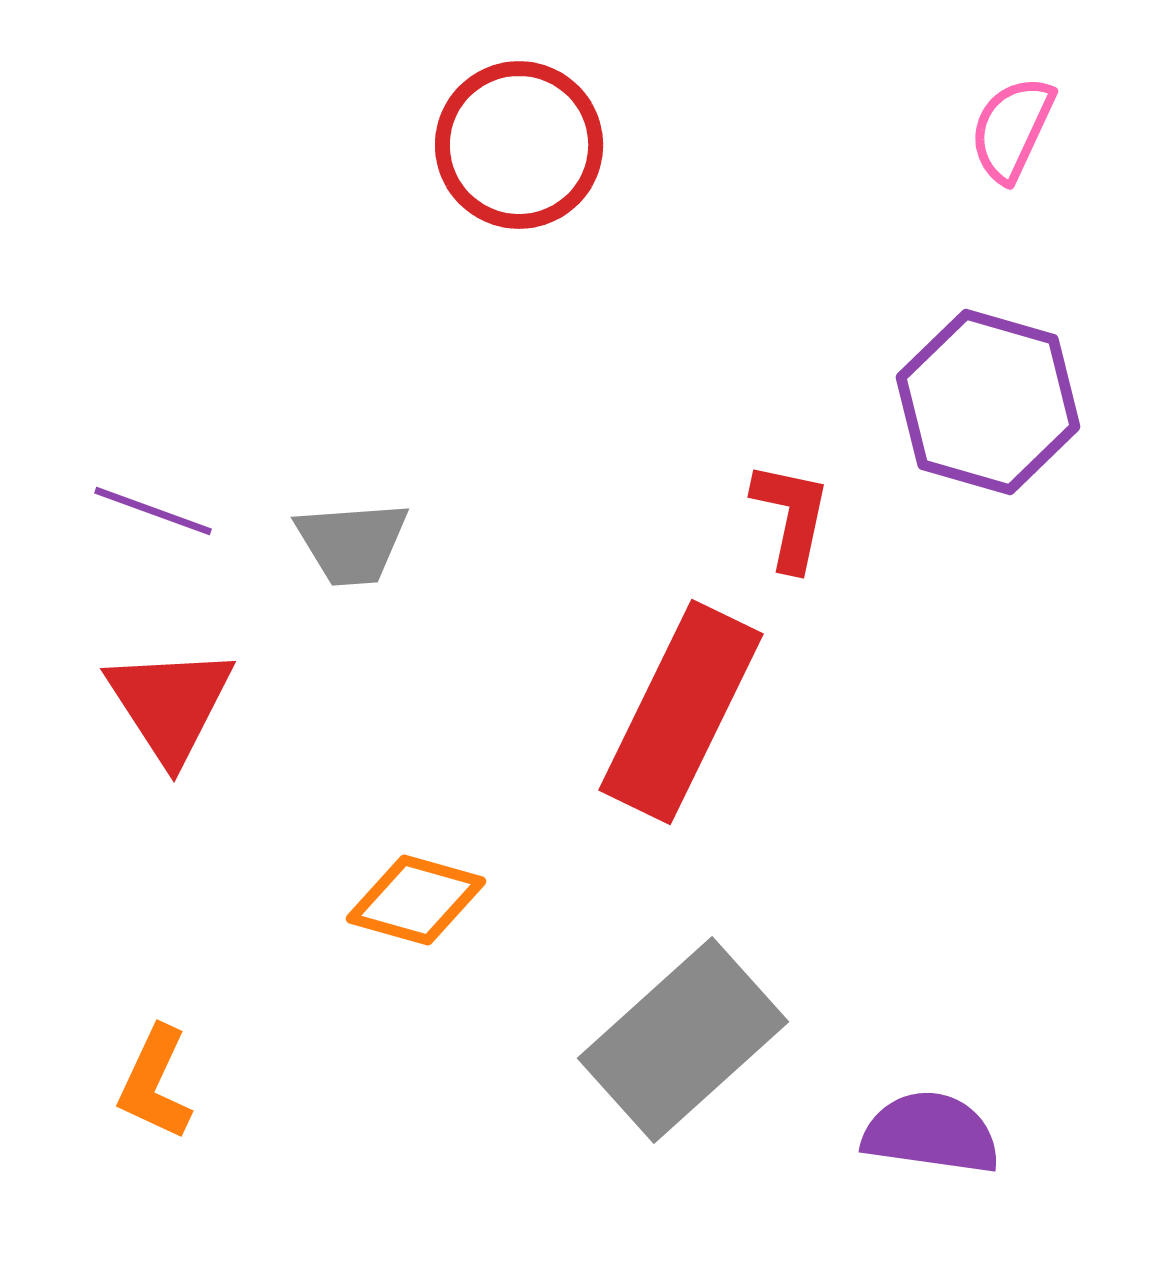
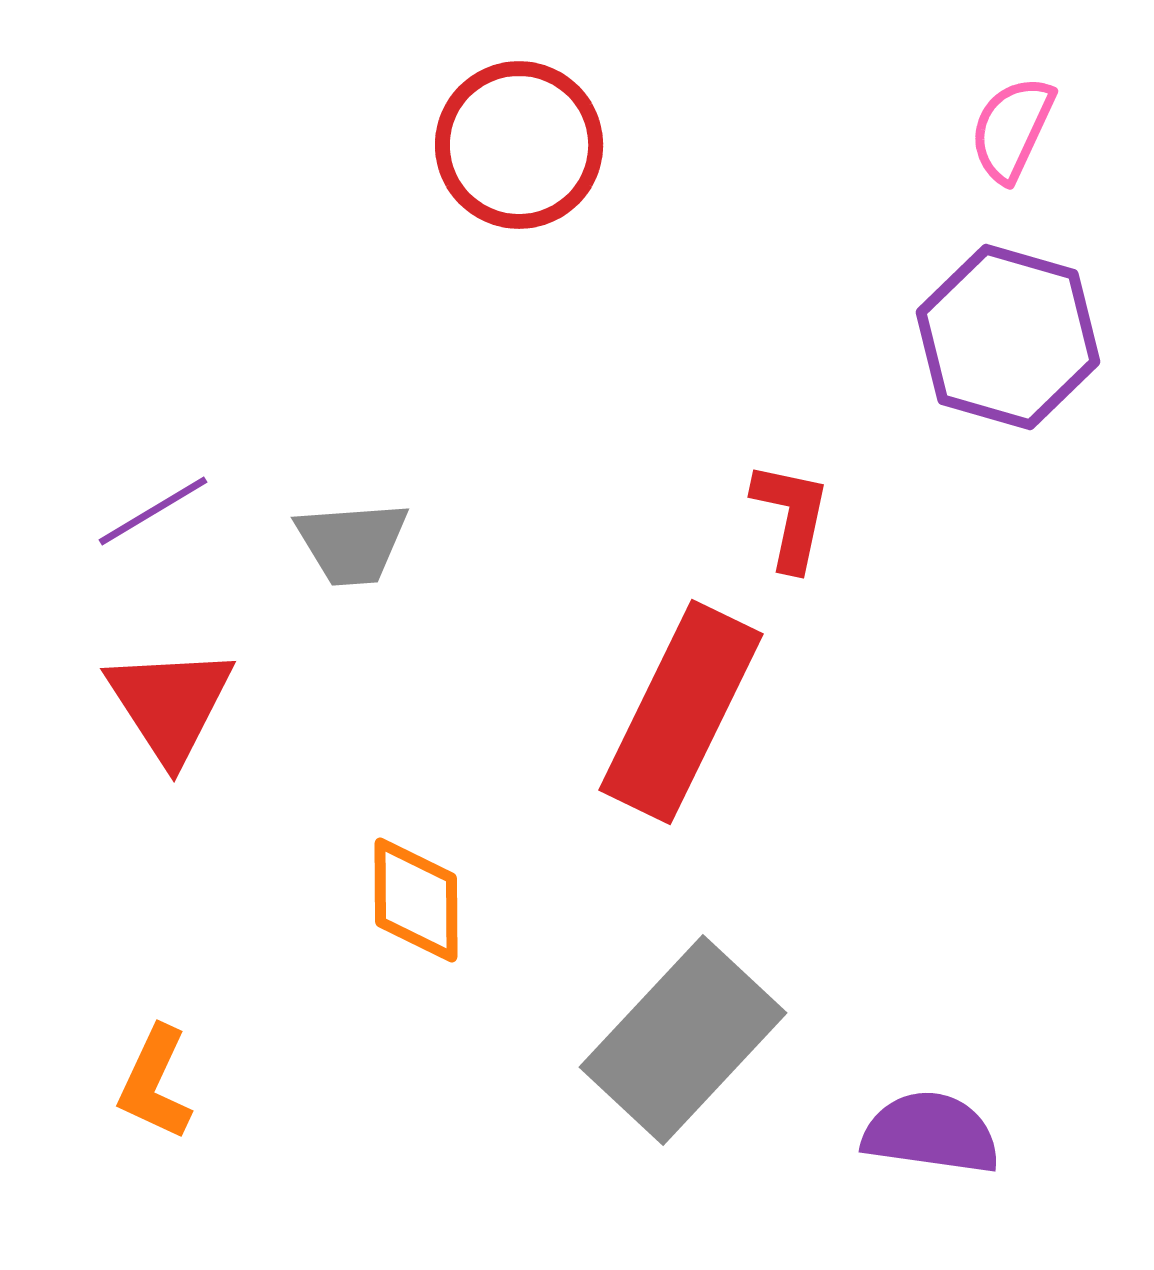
purple hexagon: moved 20 px right, 65 px up
purple line: rotated 51 degrees counterclockwise
orange diamond: rotated 74 degrees clockwise
gray rectangle: rotated 5 degrees counterclockwise
